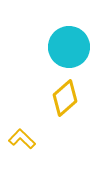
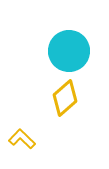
cyan circle: moved 4 px down
